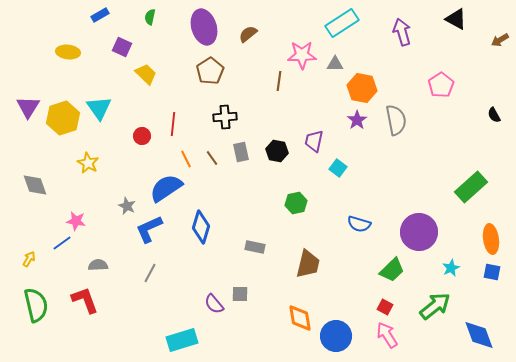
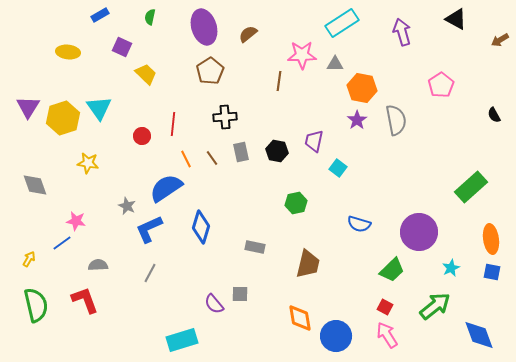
yellow star at (88, 163): rotated 20 degrees counterclockwise
